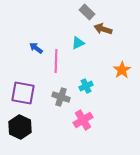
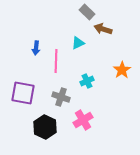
blue arrow: rotated 120 degrees counterclockwise
cyan cross: moved 1 px right, 5 px up
black hexagon: moved 25 px right
